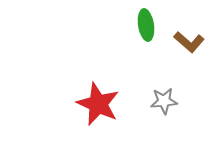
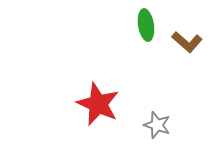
brown L-shape: moved 2 px left
gray star: moved 7 px left, 24 px down; rotated 24 degrees clockwise
